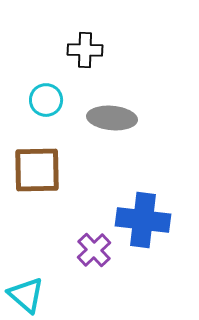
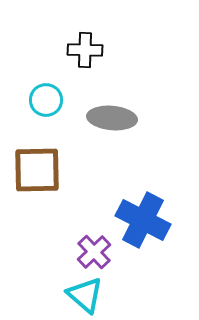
blue cross: rotated 20 degrees clockwise
purple cross: moved 2 px down
cyan triangle: moved 59 px right
